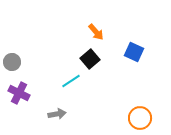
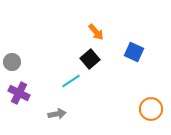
orange circle: moved 11 px right, 9 px up
